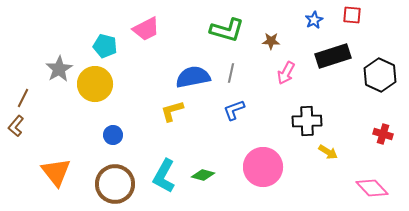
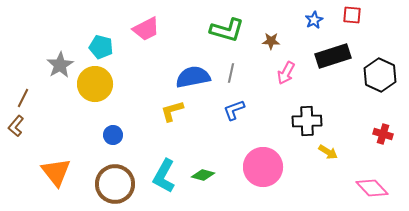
cyan pentagon: moved 4 px left, 1 px down
gray star: moved 1 px right, 4 px up
